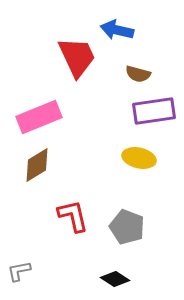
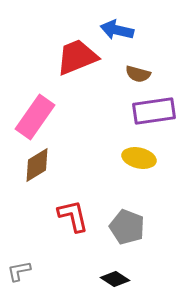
red trapezoid: rotated 87 degrees counterclockwise
pink rectangle: moved 4 px left; rotated 33 degrees counterclockwise
